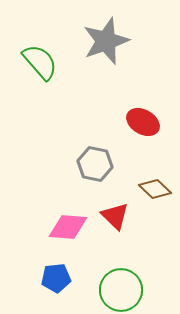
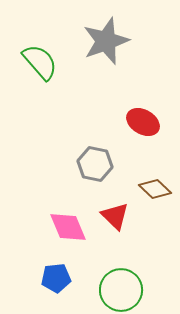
pink diamond: rotated 63 degrees clockwise
